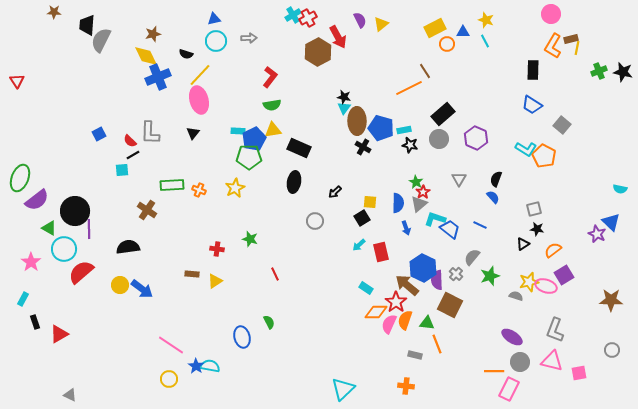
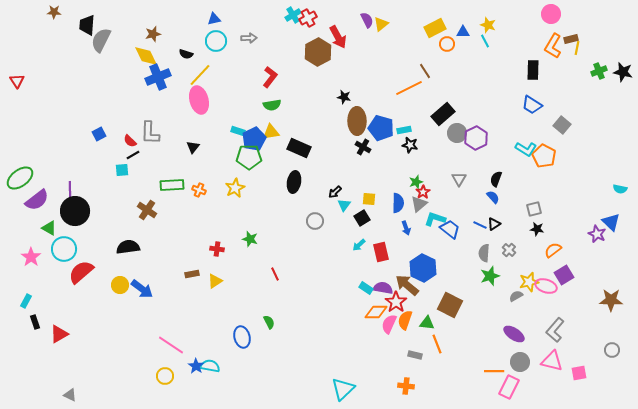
purple semicircle at (360, 20): moved 7 px right
yellow star at (486, 20): moved 2 px right, 5 px down
cyan triangle at (344, 108): moved 97 px down
yellow triangle at (273, 130): moved 2 px left, 2 px down
cyan rectangle at (238, 131): rotated 16 degrees clockwise
black triangle at (193, 133): moved 14 px down
purple hexagon at (476, 138): rotated 10 degrees clockwise
gray circle at (439, 139): moved 18 px right, 6 px up
green ellipse at (20, 178): rotated 32 degrees clockwise
green star at (416, 182): rotated 24 degrees clockwise
yellow square at (370, 202): moved 1 px left, 3 px up
purple line at (89, 229): moved 19 px left, 38 px up
black triangle at (523, 244): moved 29 px left, 20 px up
gray semicircle at (472, 257): moved 12 px right, 4 px up; rotated 36 degrees counterclockwise
pink star at (31, 262): moved 5 px up
brown rectangle at (192, 274): rotated 16 degrees counterclockwise
gray cross at (456, 274): moved 53 px right, 24 px up
purple semicircle at (437, 280): moved 54 px left, 8 px down; rotated 102 degrees clockwise
gray semicircle at (516, 296): rotated 48 degrees counterclockwise
cyan rectangle at (23, 299): moved 3 px right, 2 px down
gray L-shape at (555, 330): rotated 20 degrees clockwise
purple ellipse at (512, 337): moved 2 px right, 3 px up
yellow circle at (169, 379): moved 4 px left, 3 px up
pink rectangle at (509, 389): moved 2 px up
